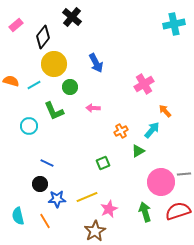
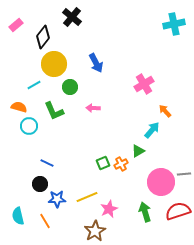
orange semicircle: moved 8 px right, 26 px down
orange cross: moved 33 px down
